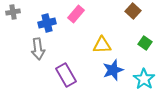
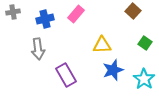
blue cross: moved 2 px left, 4 px up
